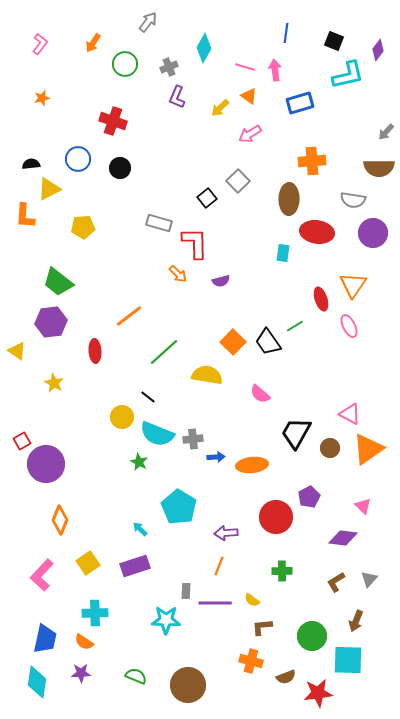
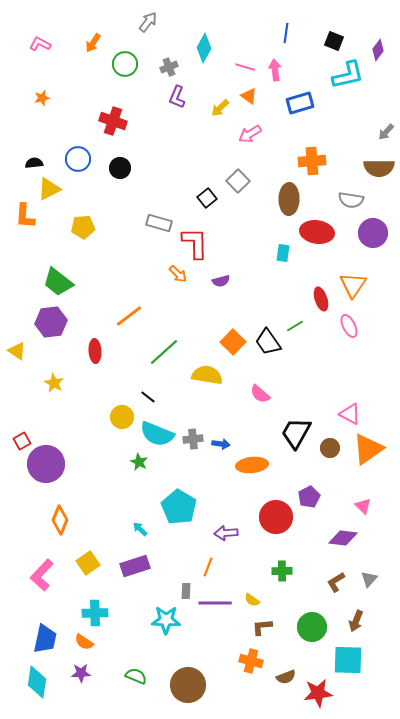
pink L-shape at (40, 44): rotated 100 degrees counterclockwise
black semicircle at (31, 164): moved 3 px right, 1 px up
gray semicircle at (353, 200): moved 2 px left
blue arrow at (216, 457): moved 5 px right, 13 px up; rotated 12 degrees clockwise
orange line at (219, 566): moved 11 px left, 1 px down
green circle at (312, 636): moved 9 px up
